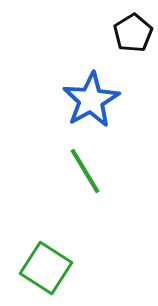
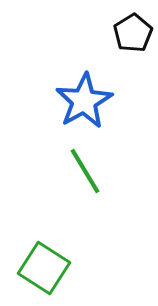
blue star: moved 7 px left, 1 px down
green square: moved 2 px left
